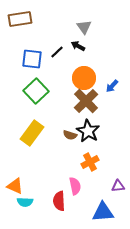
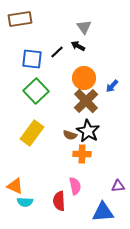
orange cross: moved 8 px left, 8 px up; rotated 30 degrees clockwise
